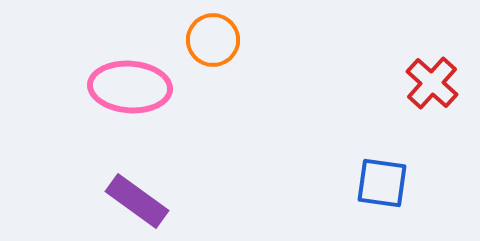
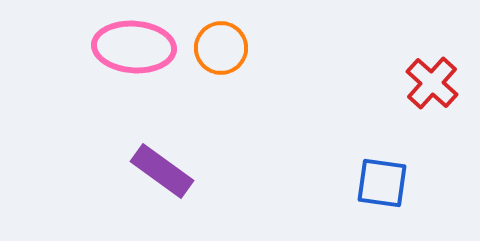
orange circle: moved 8 px right, 8 px down
pink ellipse: moved 4 px right, 40 px up
purple rectangle: moved 25 px right, 30 px up
